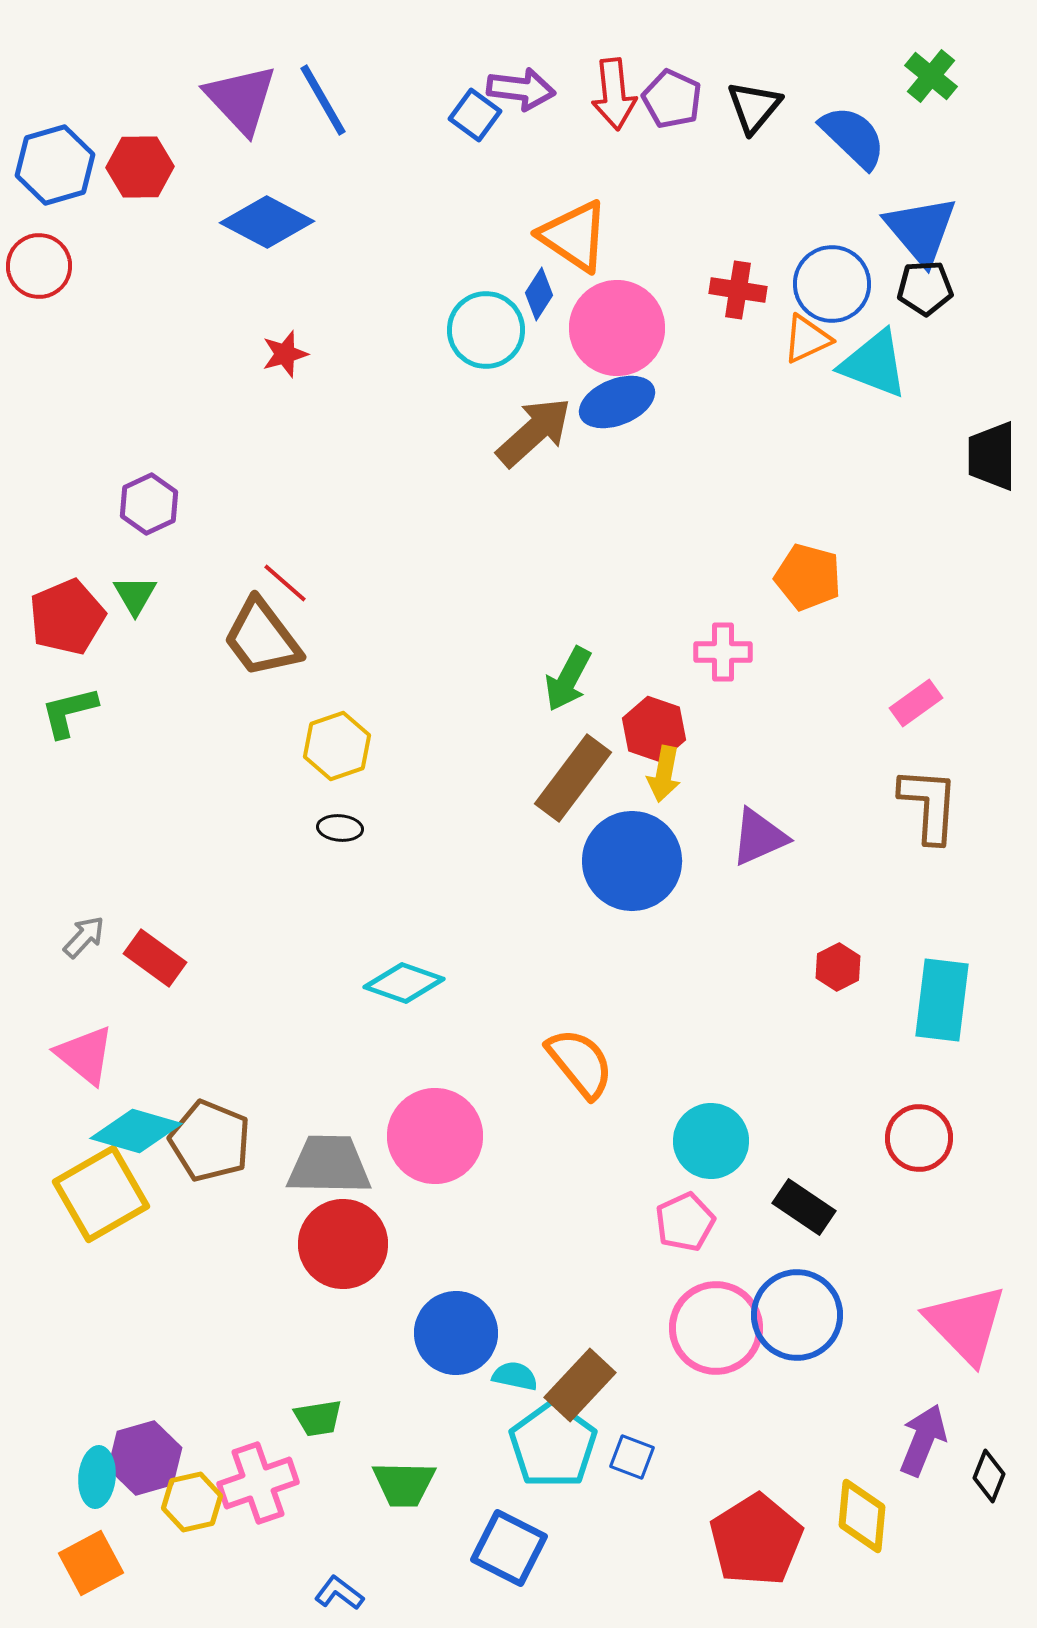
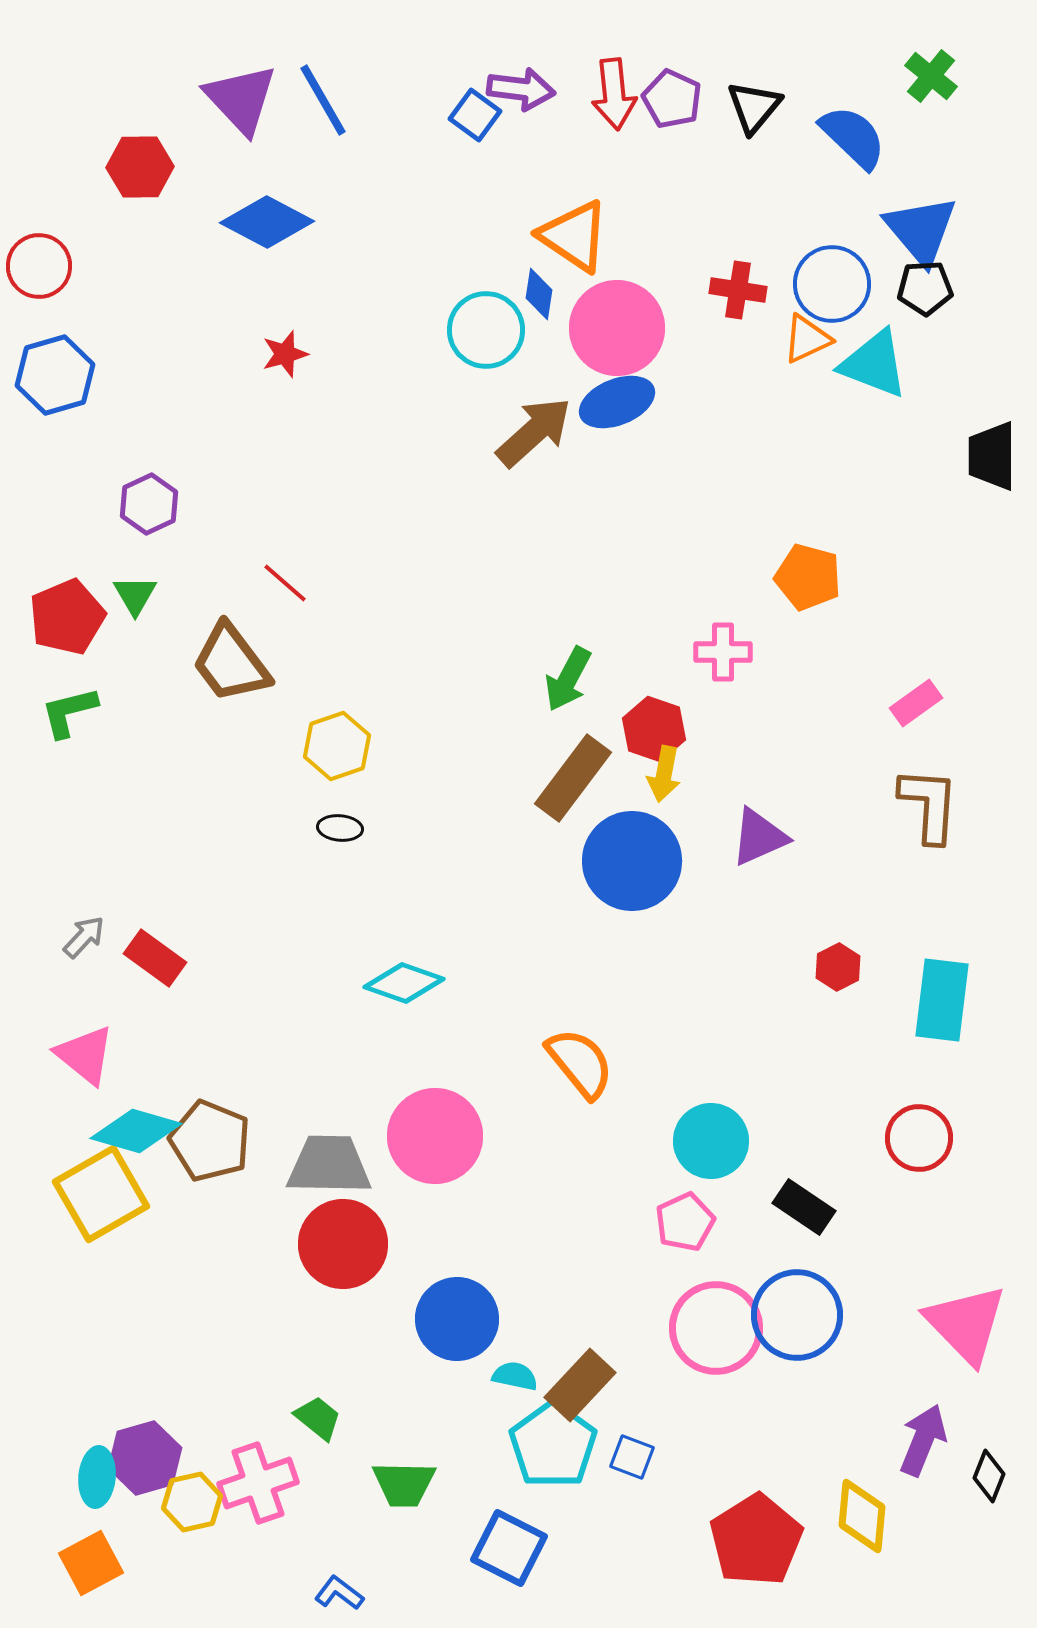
blue hexagon at (55, 165): moved 210 px down
blue diamond at (539, 294): rotated 24 degrees counterclockwise
brown trapezoid at (262, 638): moved 31 px left, 25 px down
blue circle at (456, 1333): moved 1 px right, 14 px up
green trapezoid at (318, 1418): rotated 132 degrees counterclockwise
